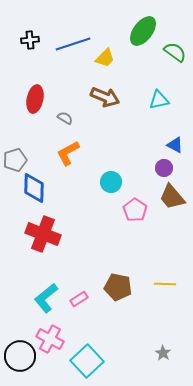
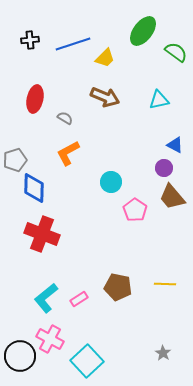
green semicircle: moved 1 px right
red cross: moved 1 px left
